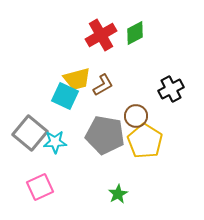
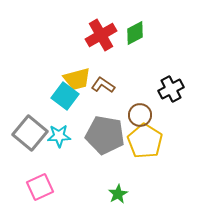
brown L-shape: rotated 115 degrees counterclockwise
cyan square: rotated 12 degrees clockwise
brown circle: moved 4 px right, 1 px up
cyan star: moved 4 px right, 6 px up
